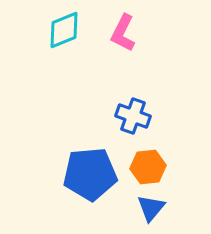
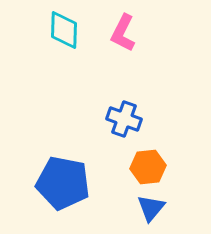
cyan diamond: rotated 66 degrees counterclockwise
blue cross: moved 9 px left, 3 px down
blue pentagon: moved 27 px left, 9 px down; rotated 16 degrees clockwise
